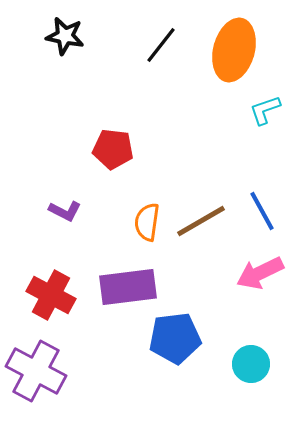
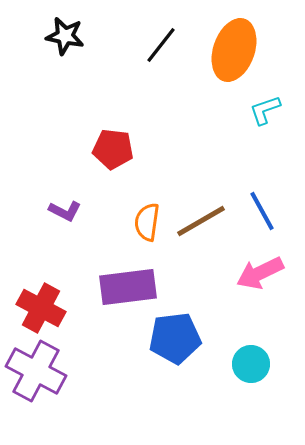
orange ellipse: rotated 4 degrees clockwise
red cross: moved 10 px left, 13 px down
